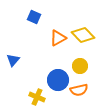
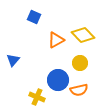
orange triangle: moved 2 px left, 2 px down
yellow circle: moved 3 px up
